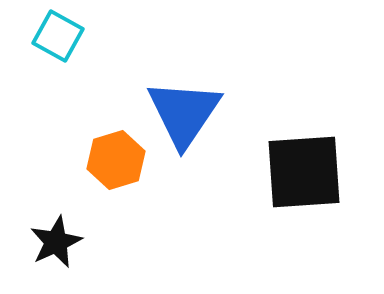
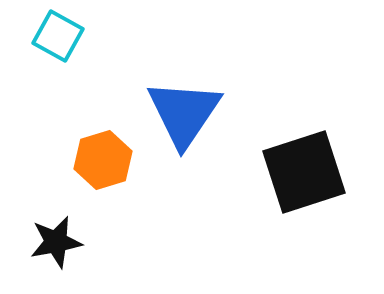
orange hexagon: moved 13 px left
black square: rotated 14 degrees counterclockwise
black star: rotated 14 degrees clockwise
